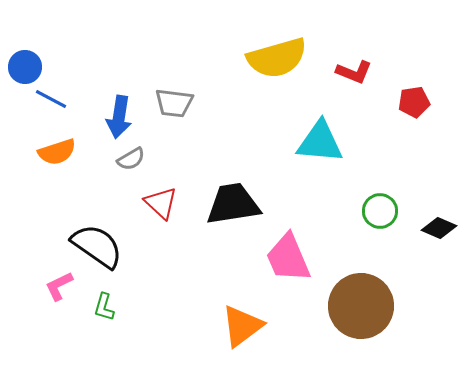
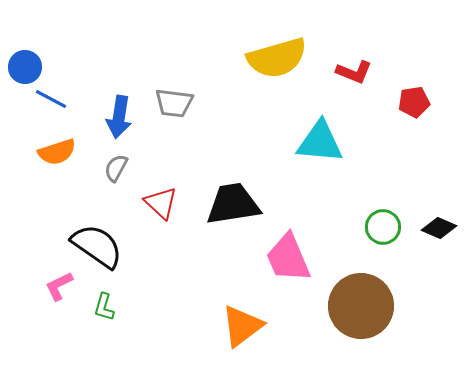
gray semicircle: moved 15 px left, 9 px down; rotated 148 degrees clockwise
green circle: moved 3 px right, 16 px down
